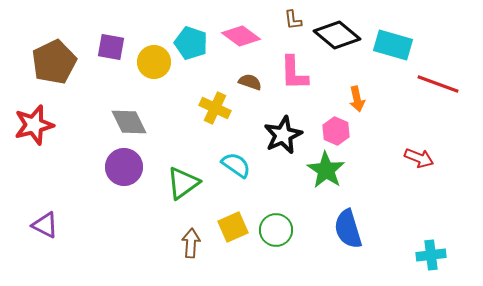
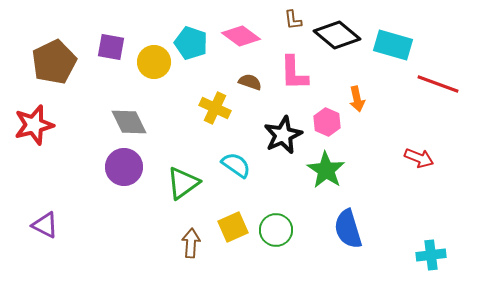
pink hexagon: moved 9 px left, 9 px up
